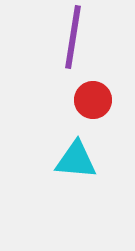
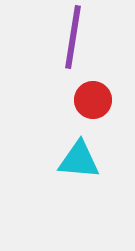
cyan triangle: moved 3 px right
